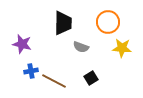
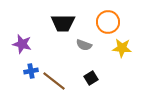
black trapezoid: rotated 90 degrees clockwise
gray semicircle: moved 3 px right, 2 px up
brown line: rotated 10 degrees clockwise
